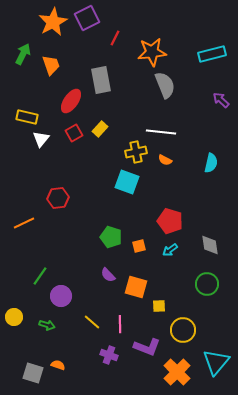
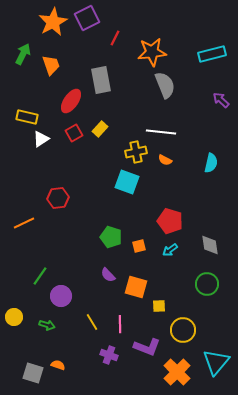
white triangle at (41, 139): rotated 18 degrees clockwise
yellow line at (92, 322): rotated 18 degrees clockwise
